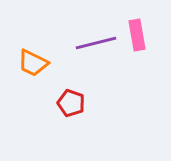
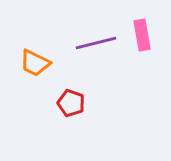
pink rectangle: moved 5 px right
orange trapezoid: moved 2 px right
